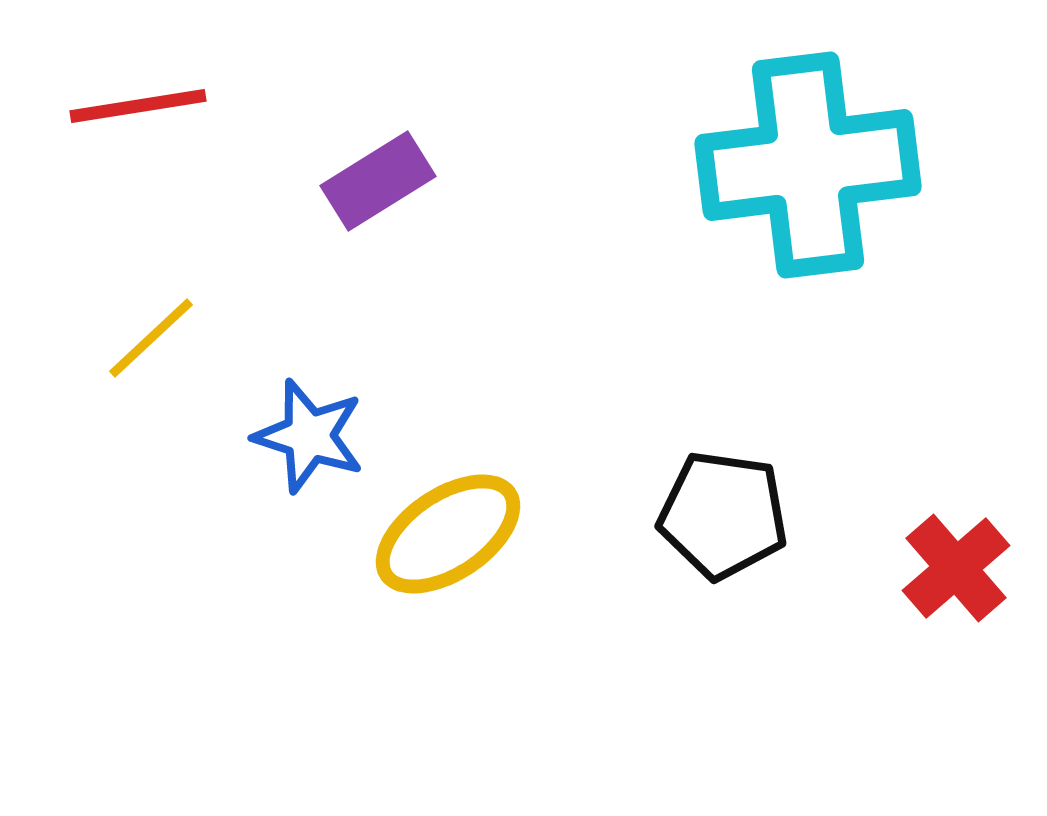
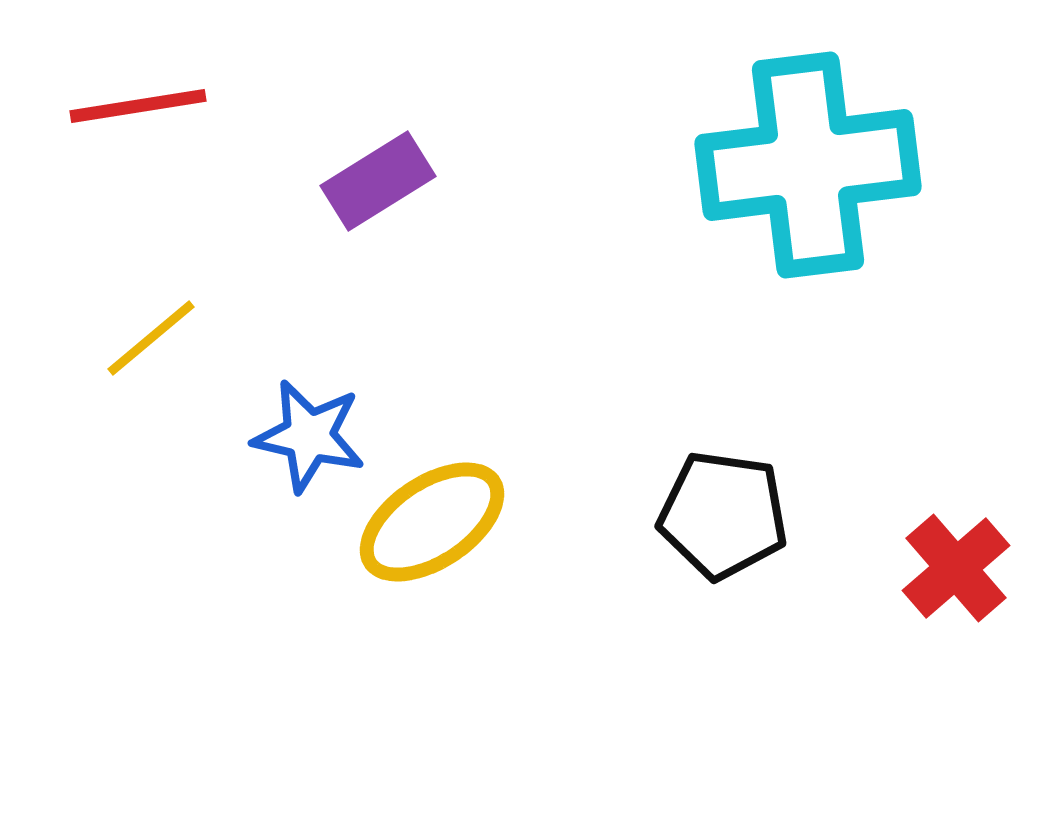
yellow line: rotated 3 degrees clockwise
blue star: rotated 5 degrees counterclockwise
yellow ellipse: moved 16 px left, 12 px up
